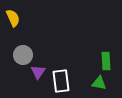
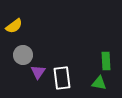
yellow semicircle: moved 1 px right, 8 px down; rotated 78 degrees clockwise
white rectangle: moved 1 px right, 3 px up
